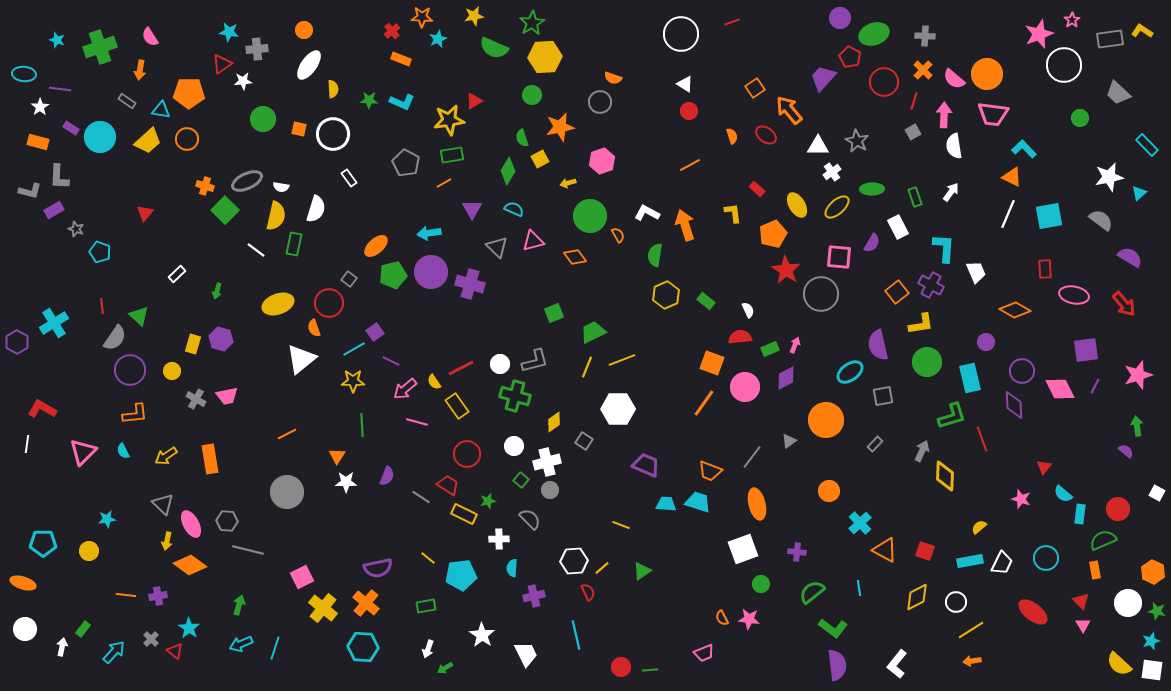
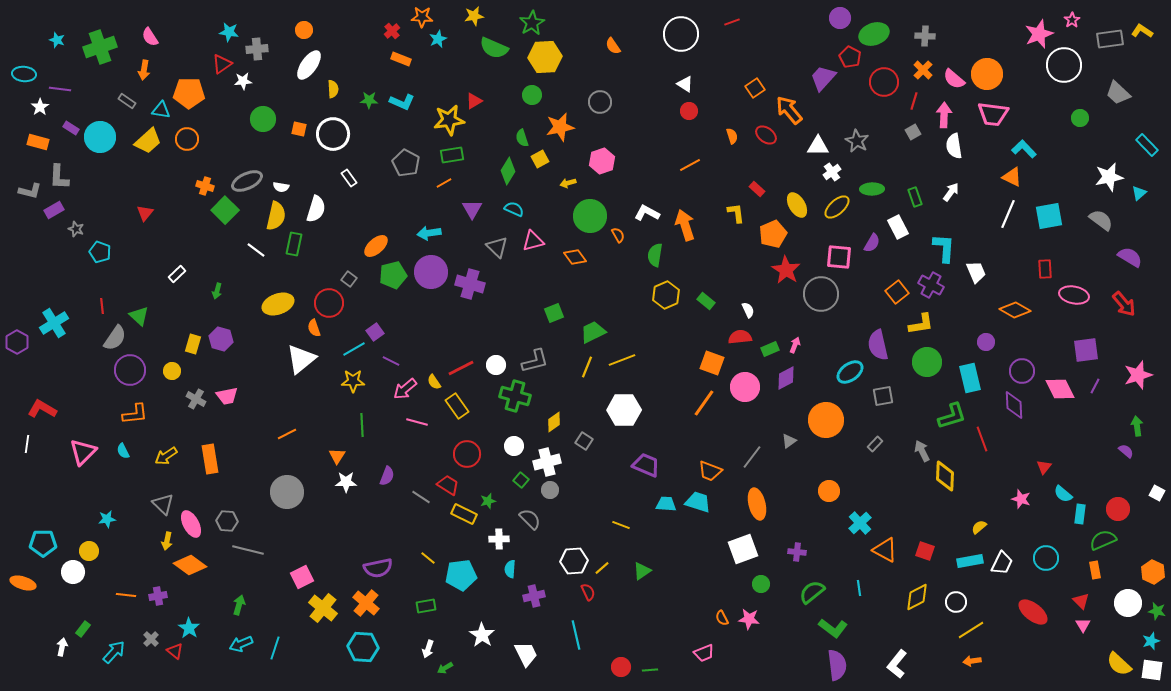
orange arrow at (140, 70): moved 4 px right
orange semicircle at (613, 78): moved 32 px up; rotated 36 degrees clockwise
yellow L-shape at (733, 213): moved 3 px right
white circle at (500, 364): moved 4 px left, 1 px down
white hexagon at (618, 409): moved 6 px right, 1 px down
gray arrow at (922, 451): rotated 50 degrees counterclockwise
cyan semicircle at (512, 568): moved 2 px left, 1 px down
white circle at (25, 629): moved 48 px right, 57 px up
